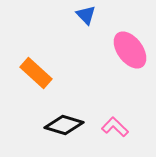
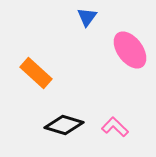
blue triangle: moved 1 px right, 2 px down; rotated 20 degrees clockwise
